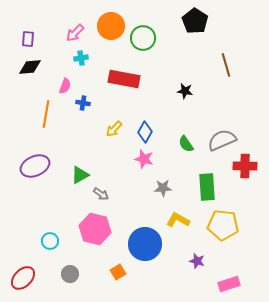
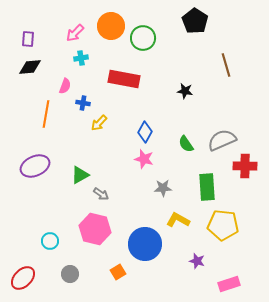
yellow arrow: moved 15 px left, 6 px up
